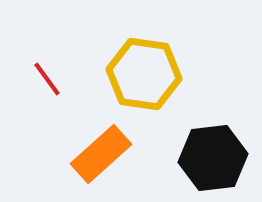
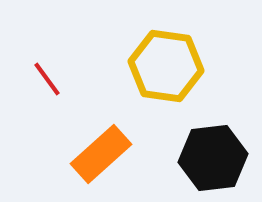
yellow hexagon: moved 22 px right, 8 px up
